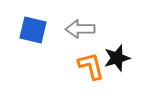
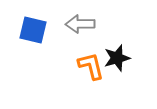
gray arrow: moved 5 px up
